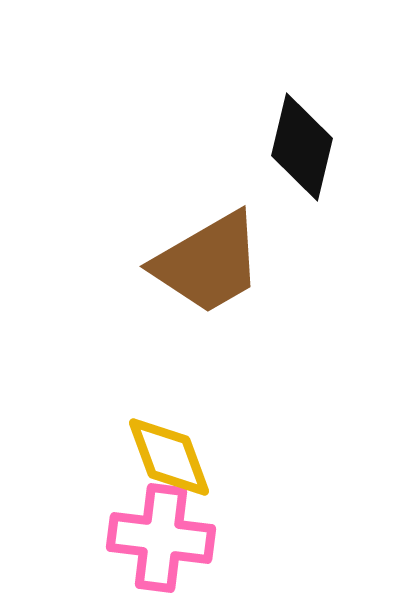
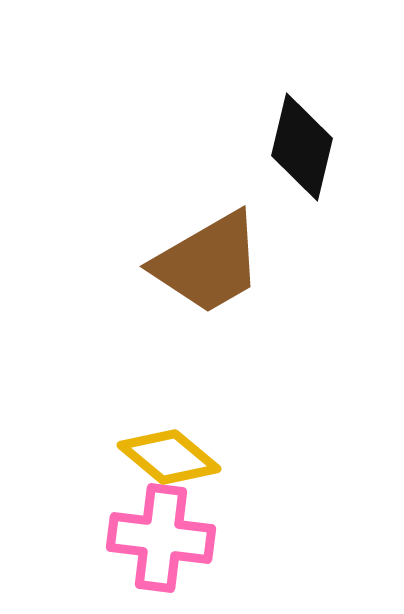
yellow diamond: rotated 30 degrees counterclockwise
